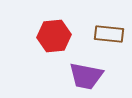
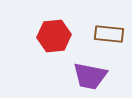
purple trapezoid: moved 4 px right
